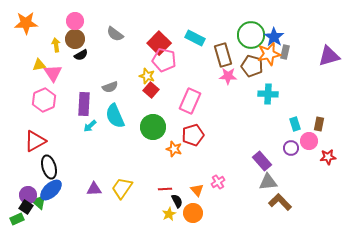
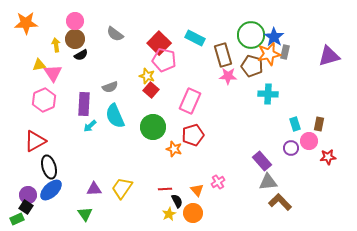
green triangle at (39, 202): moved 46 px right, 12 px down; rotated 14 degrees clockwise
